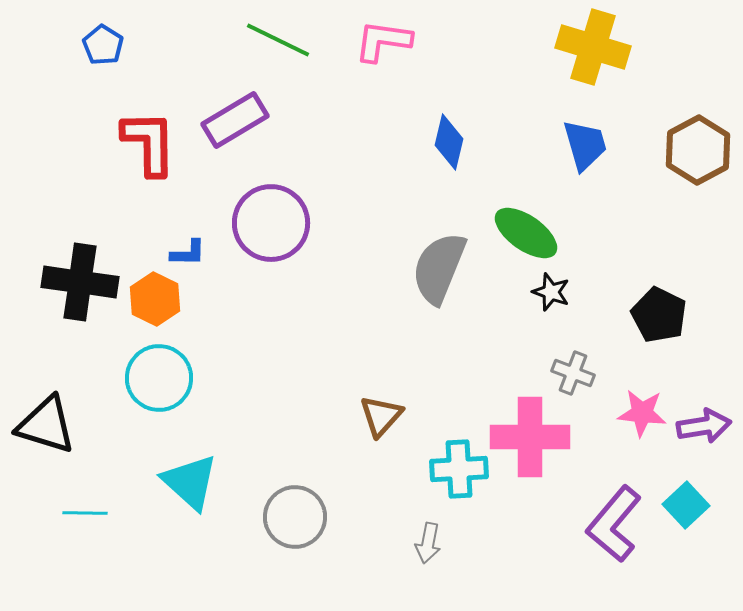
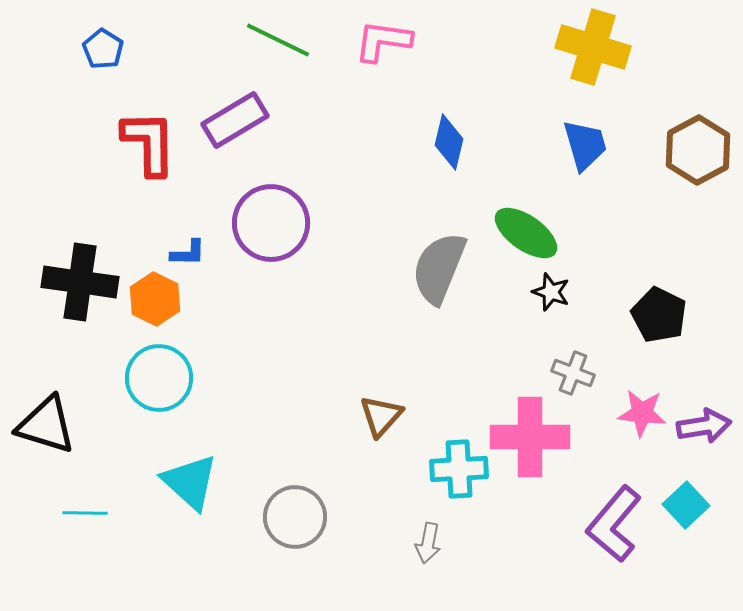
blue pentagon: moved 4 px down
